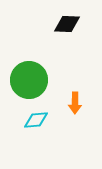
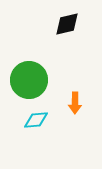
black diamond: rotated 16 degrees counterclockwise
